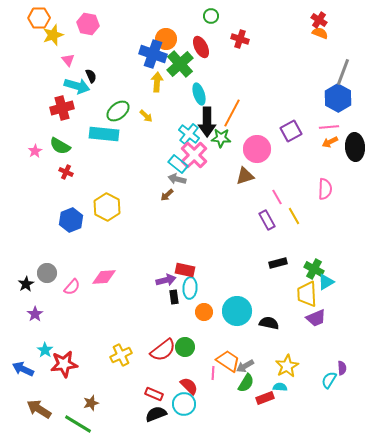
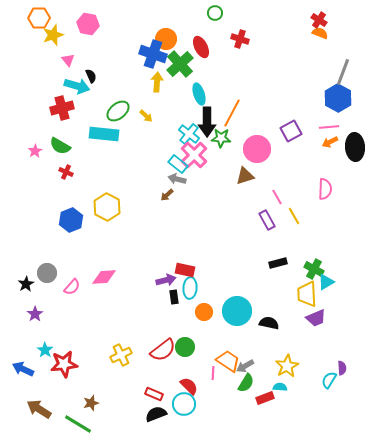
green circle at (211, 16): moved 4 px right, 3 px up
